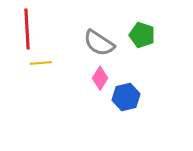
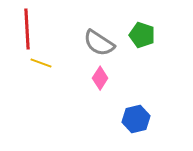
yellow line: rotated 25 degrees clockwise
blue hexagon: moved 10 px right, 22 px down
